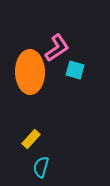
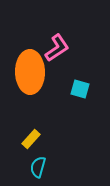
cyan square: moved 5 px right, 19 px down
cyan semicircle: moved 3 px left
